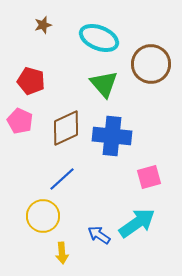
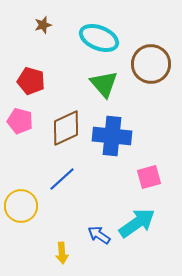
pink pentagon: rotated 10 degrees counterclockwise
yellow circle: moved 22 px left, 10 px up
